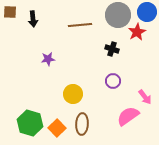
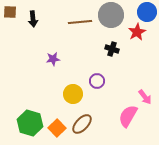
gray circle: moved 7 px left
brown line: moved 3 px up
purple star: moved 5 px right
purple circle: moved 16 px left
pink semicircle: rotated 25 degrees counterclockwise
brown ellipse: rotated 40 degrees clockwise
